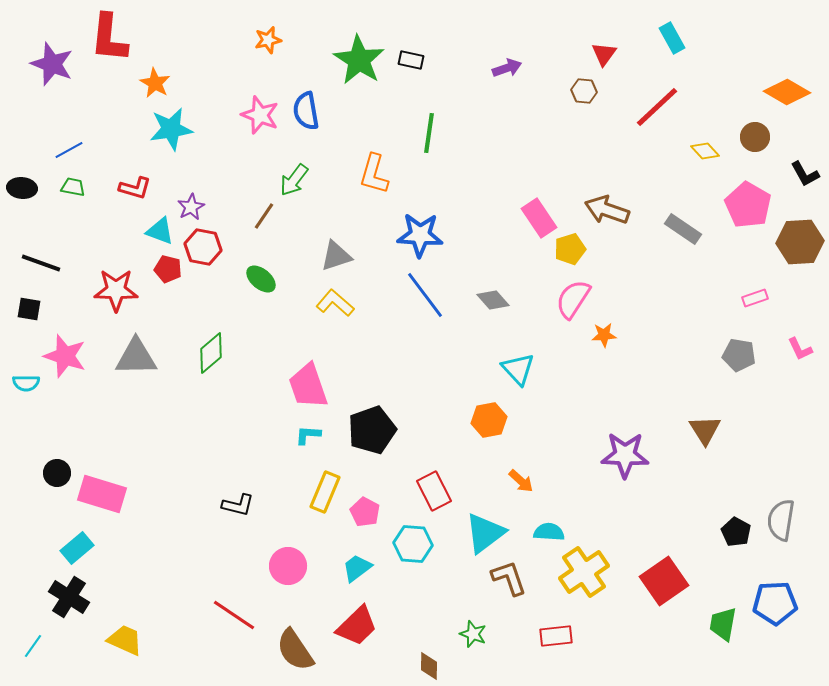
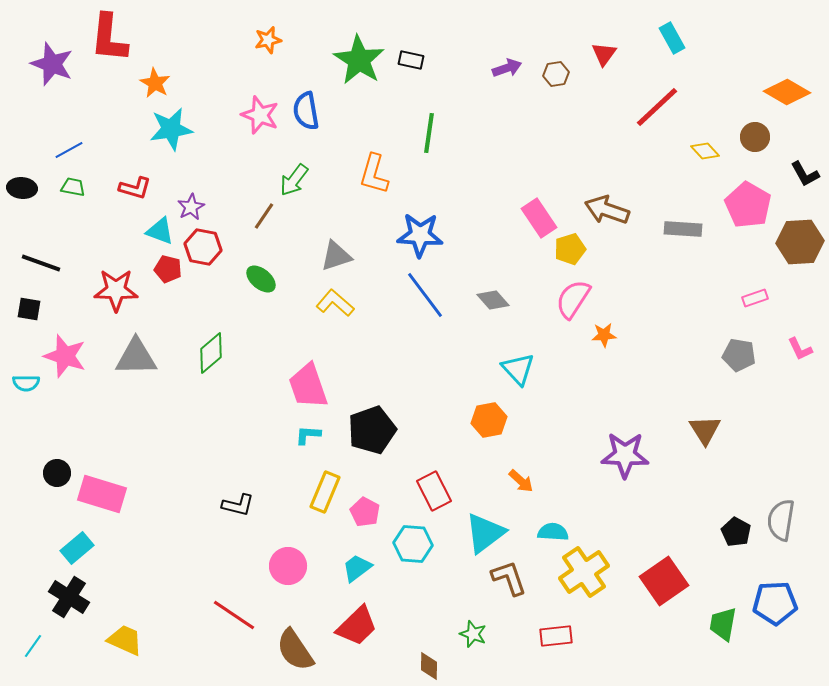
brown hexagon at (584, 91): moved 28 px left, 17 px up; rotated 15 degrees counterclockwise
gray rectangle at (683, 229): rotated 30 degrees counterclockwise
cyan semicircle at (549, 532): moved 4 px right
